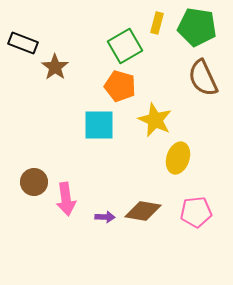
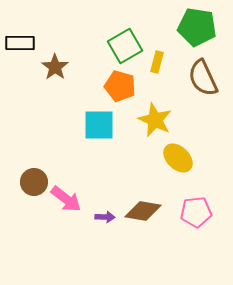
yellow rectangle: moved 39 px down
black rectangle: moved 3 px left; rotated 20 degrees counterclockwise
yellow ellipse: rotated 64 degrees counterclockwise
pink arrow: rotated 44 degrees counterclockwise
